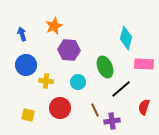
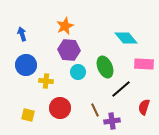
orange star: moved 11 px right
cyan diamond: rotated 55 degrees counterclockwise
cyan circle: moved 10 px up
